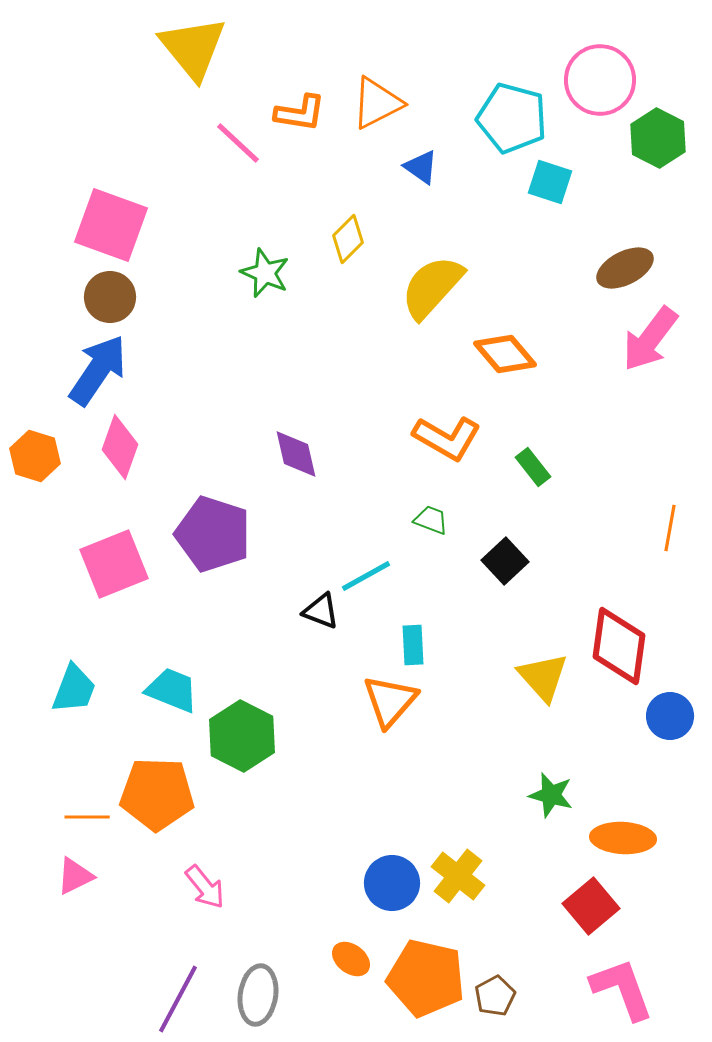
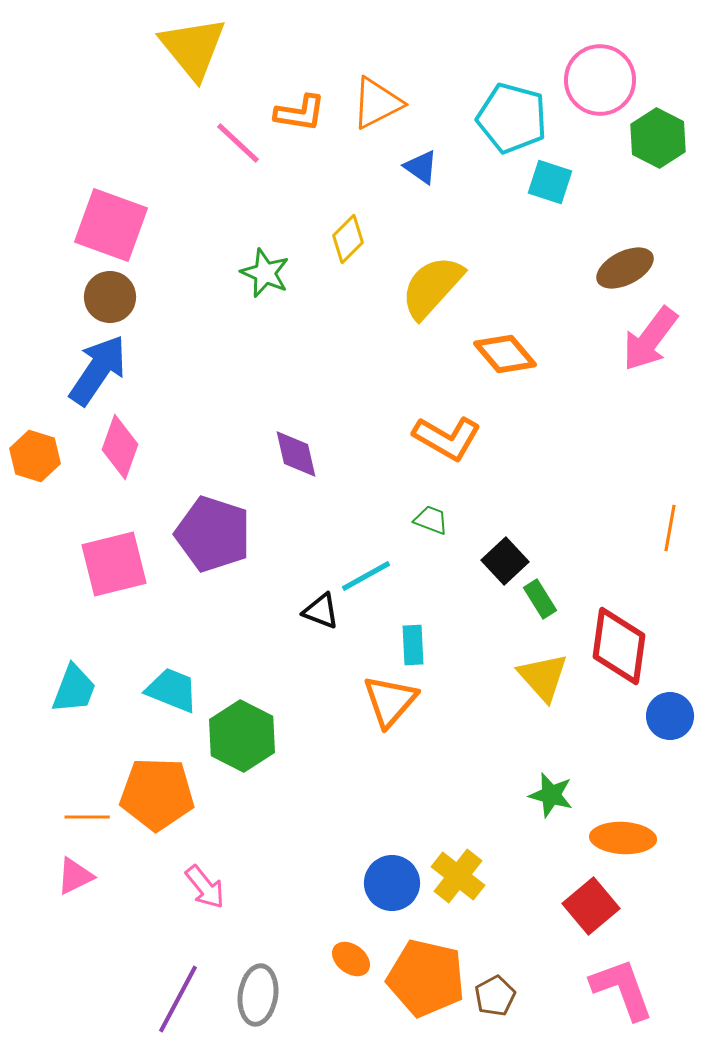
green rectangle at (533, 467): moved 7 px right, 132 px down; rotated 6 degrees clockwise
pink square at (114, 564): rotated 8 degrees clockwise
